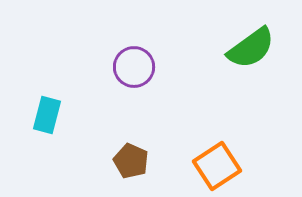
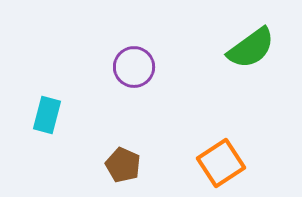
brown pentagon: moved 8 px left, 4 px down
orange square: moved 4 px right, 3 px up
